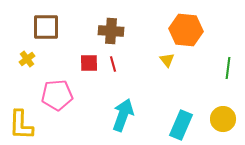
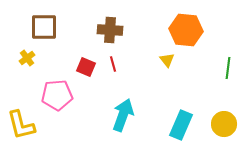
brown square: moved 2 px left
brown cross: moved 1 px left, 1 px up
yellow cross: moved 1 px up
red square: moved 3 px left, 4 px down; rotated 24 degrees clockwise
yellow circle: moved 1 px right, 5 px down
yellow L-shape: rotated 16 degrees counterclockwise
